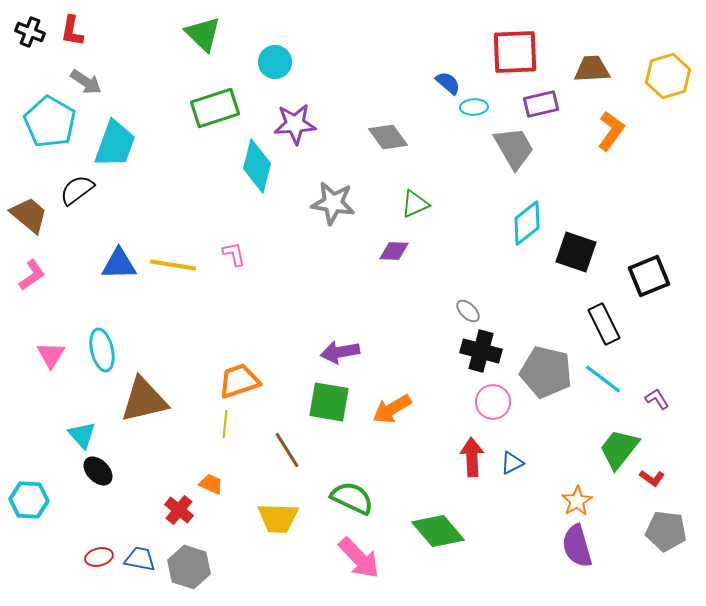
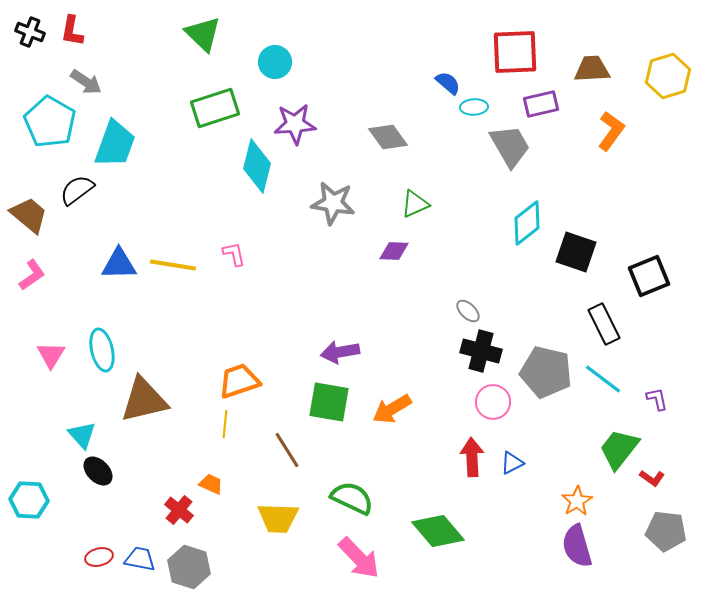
gray trapezoid at (514, 148): moved 4 px left, 2 px up
purple L-shape at (657, 399): rotated 20 degrees clockwise
